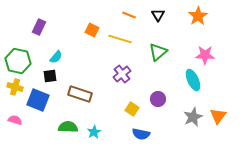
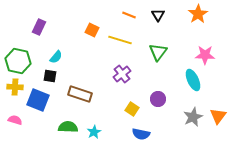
orange star: moved 2 px up
yellow line: moved 1 px down
green triangle: rotated 12 degrees counterclockwise
black square: rotated 16 degrees clockwise
yellow cross: rotated 14 degrees counterclockwise
